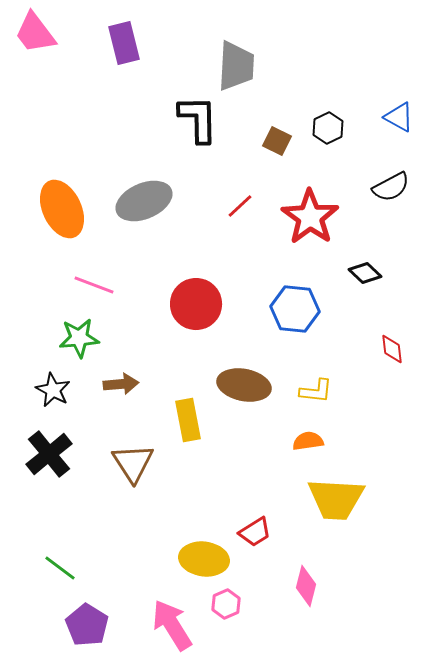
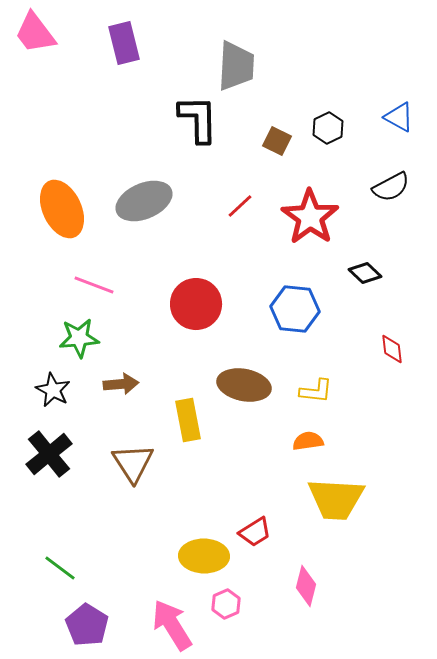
yellow ellipse: moved 3 px up; rotated 6 degrees counterclockwise
